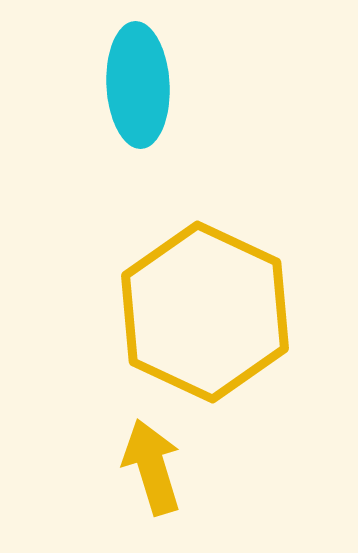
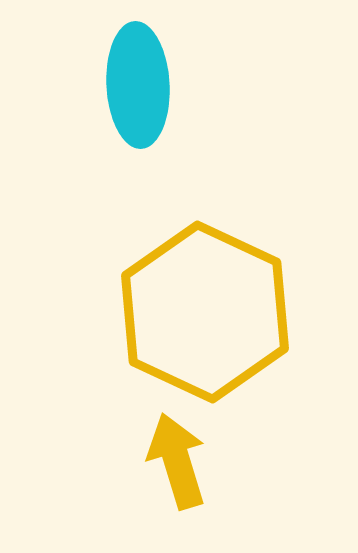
yellow arrow: moved 25 px right, 6 px up
